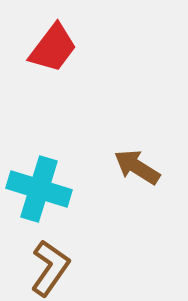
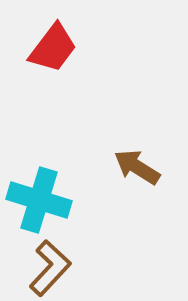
cyan cross: moved 11 px down
brown L-shape: rotated 8 degrees clockwise
